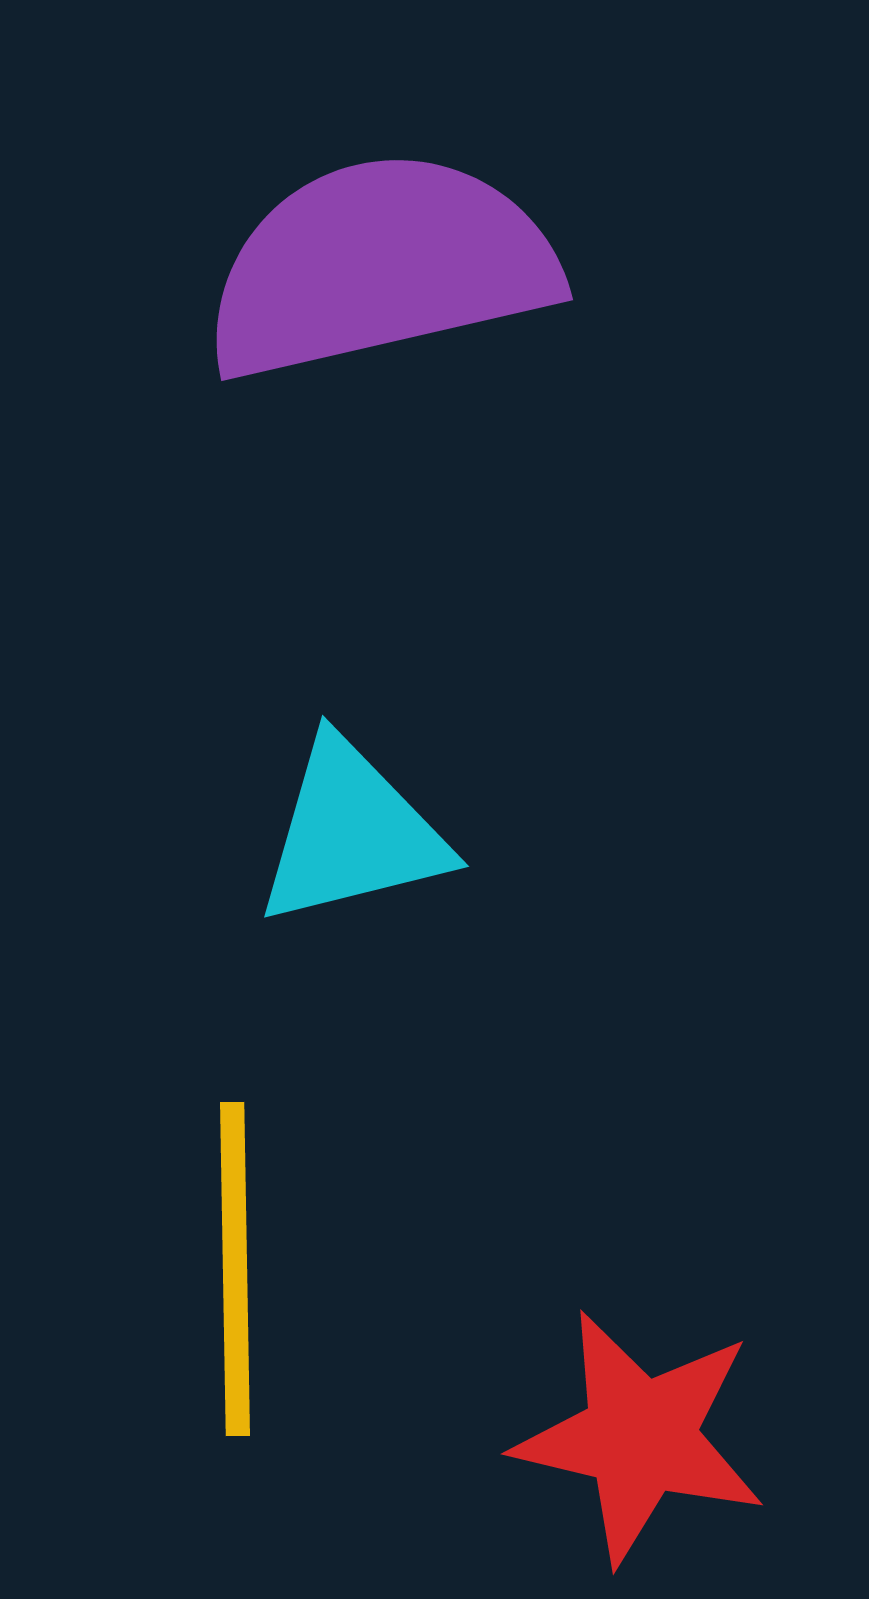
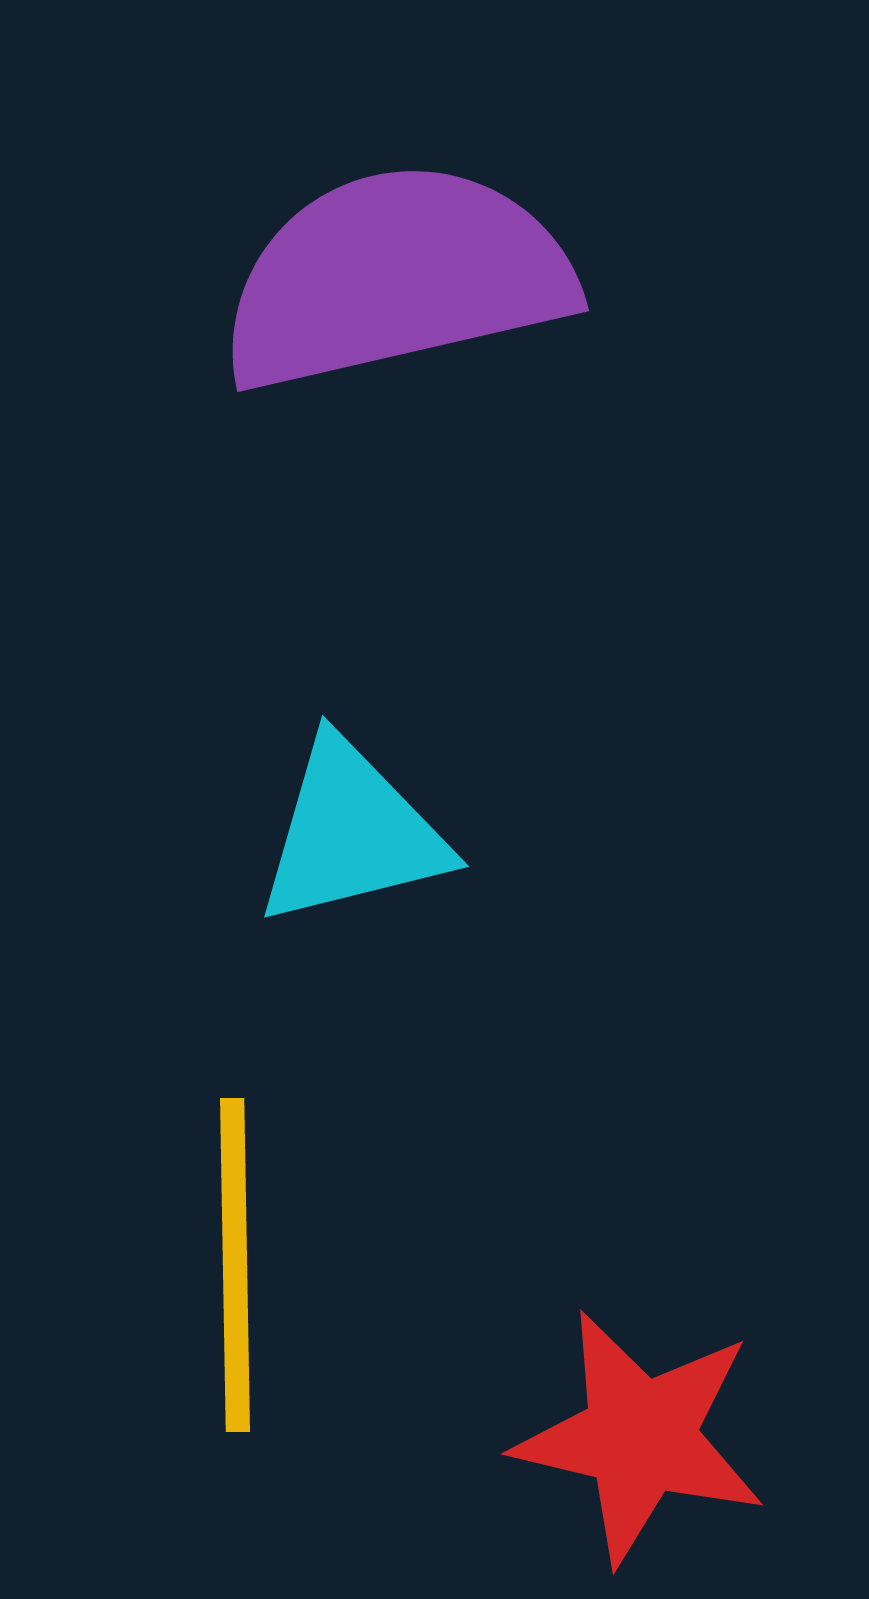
purple semicircle: moved 16 px right, 11 px down
yellow line: moved 4 px up
